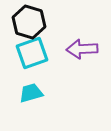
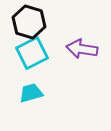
purple arrow: rotated 12 degrees clockwise
cyan square: rotated 8 degrees counterclockwise
